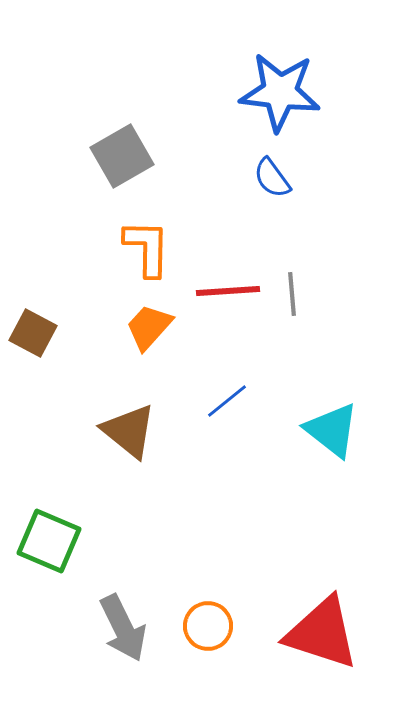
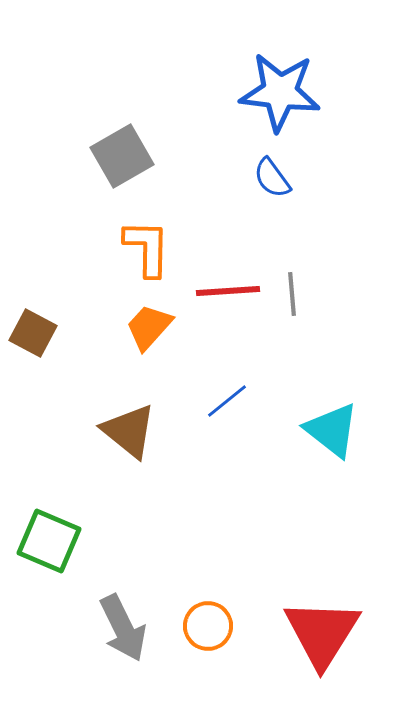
red triangle: rotated 44 degrees clockwise
